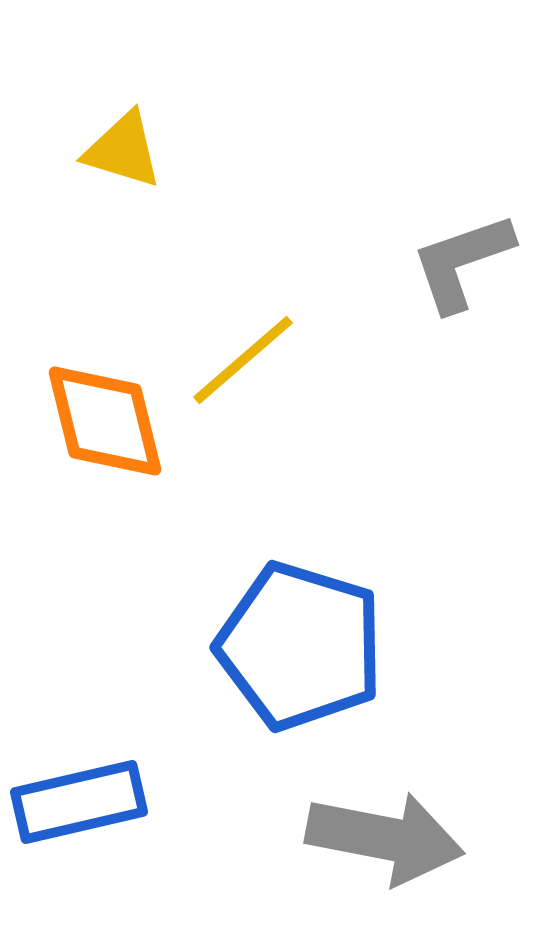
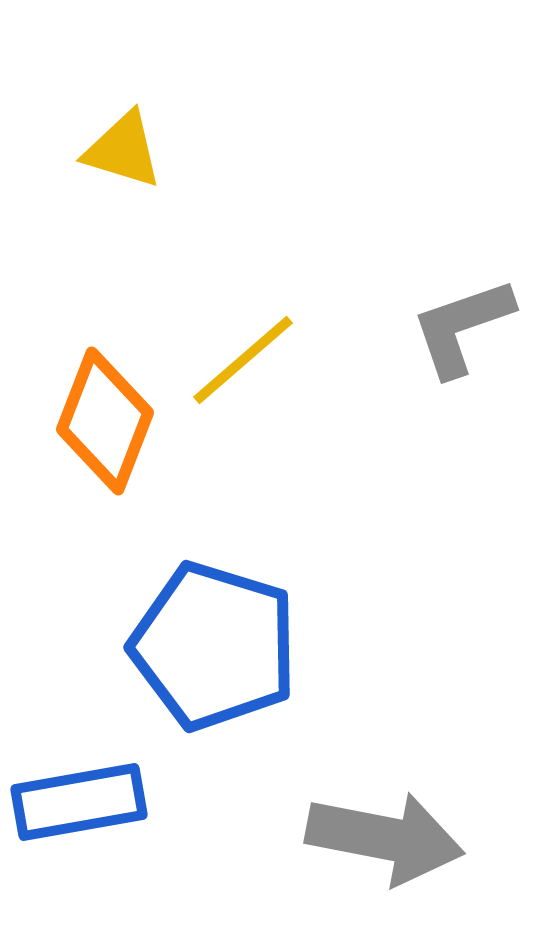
gray L-shape: moved 65 px down
orange diamond: rotated 35 degrees clockwise
blue pentagon: moved 86 px left
blue rectangle: rotated 3 degrees clockwise
